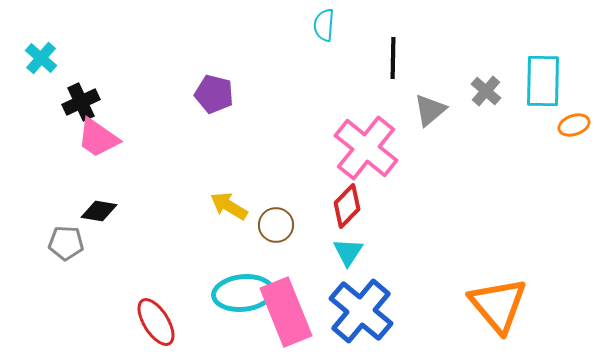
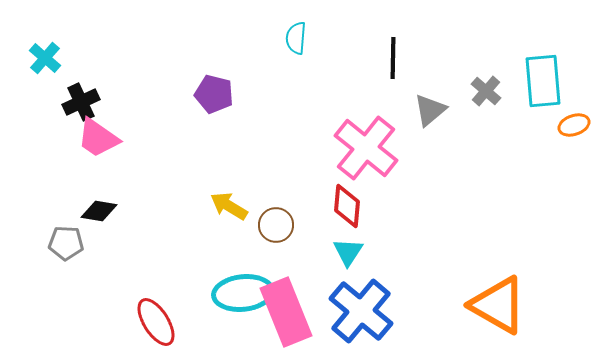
cyan semicircle: moved 28 px left, 13 px down
cyan cross: moved 4 px right
cyan rectangle: rotated 6 degrees counterclockwise
red diamond: rotated 39 degrees counterclockwise
orange triangle: rotated 20 degrees counterclockwise
